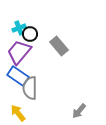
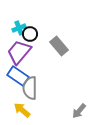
yellow arrow: moved 4 px right, 3 px up; rotated 12 degrees counterclockwise
